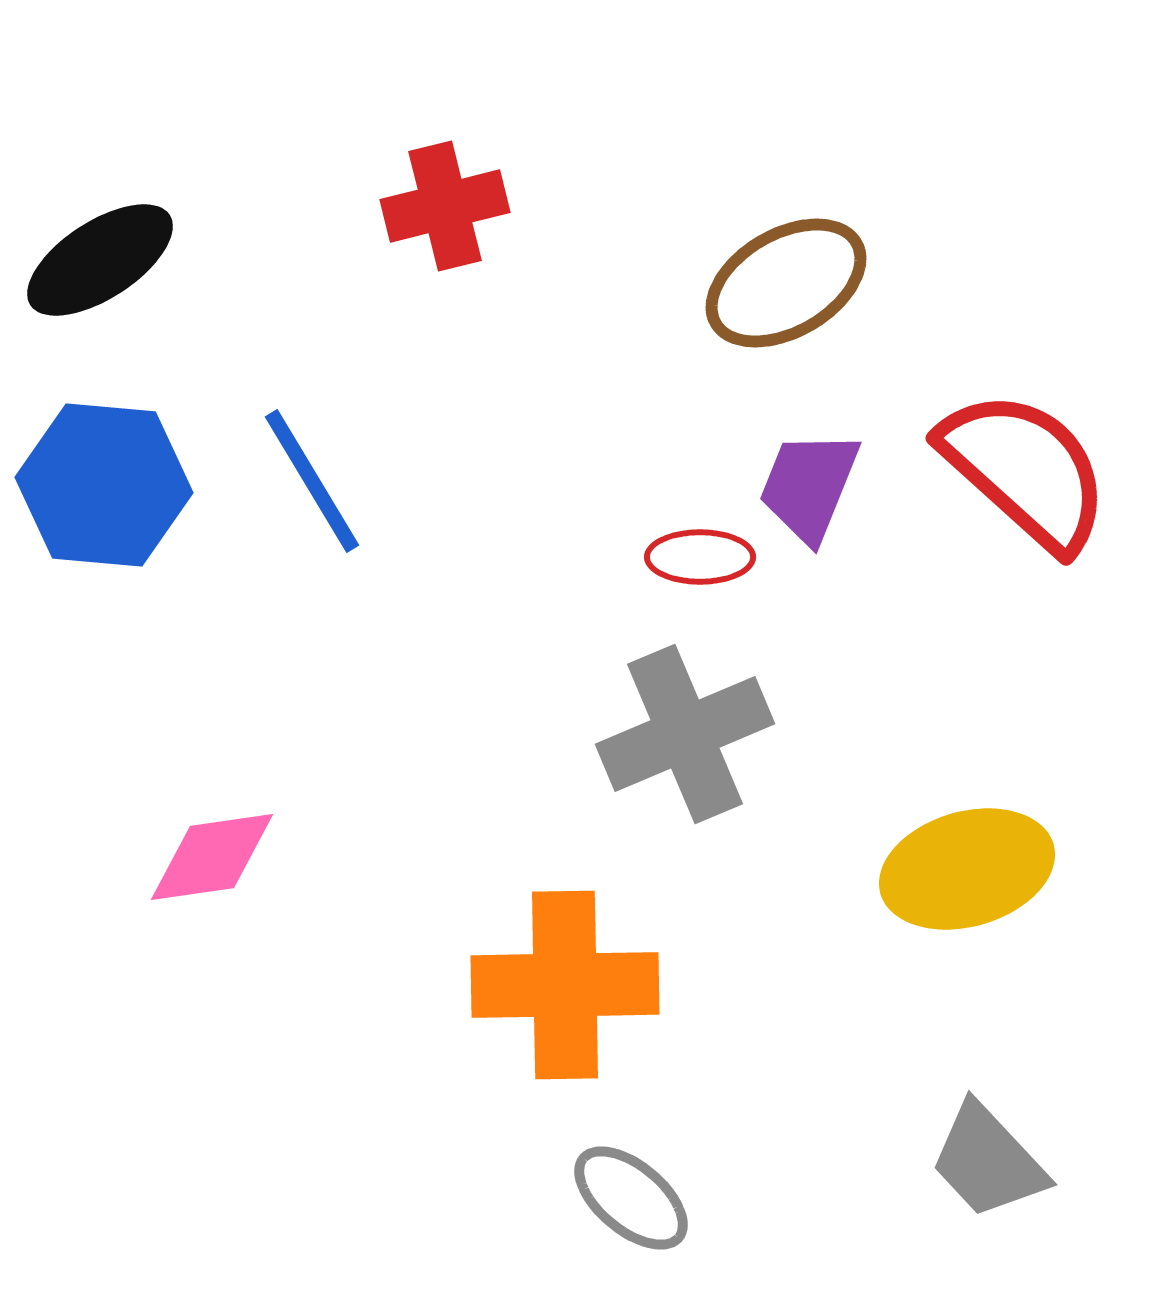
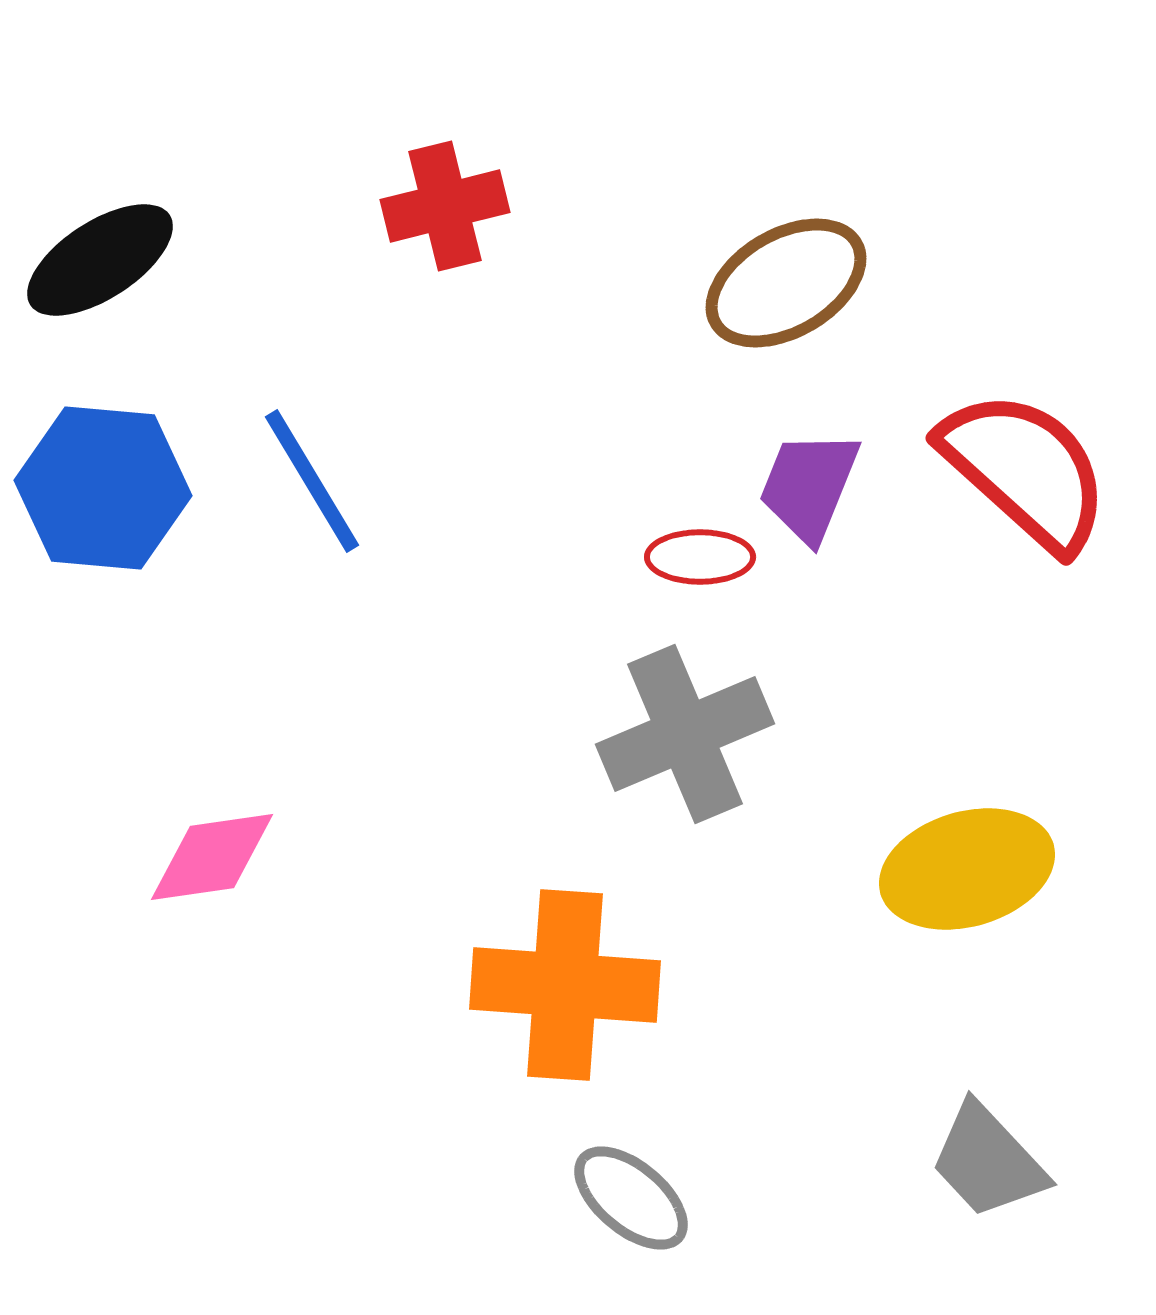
blue hexagon: moved 1 px left, 3 px down
orange cross: rotated 5 degrees clockwise
